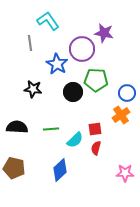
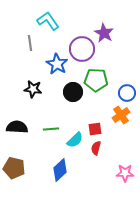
purple star: rotated 18 degrees clockwise
